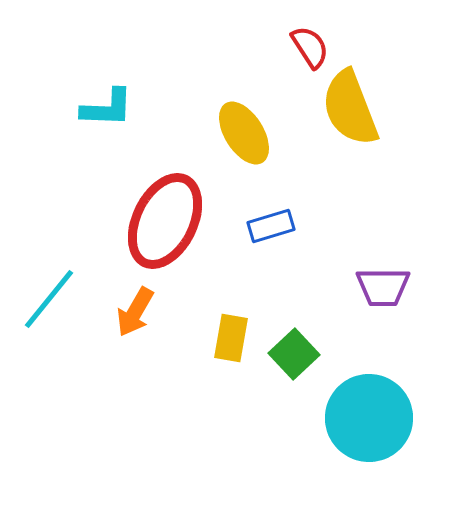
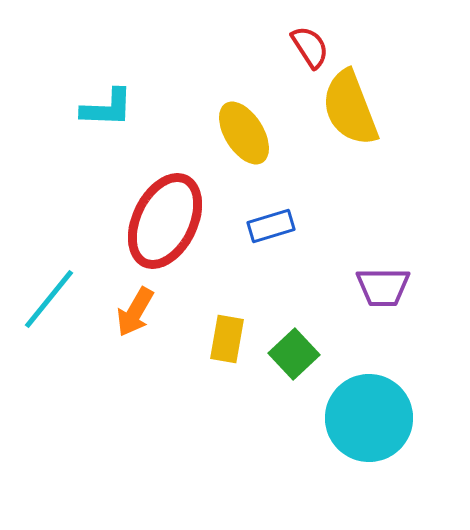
yellow rectangle: moved 4 px left, 1 px down
